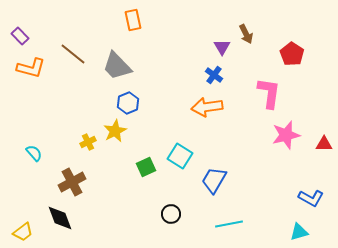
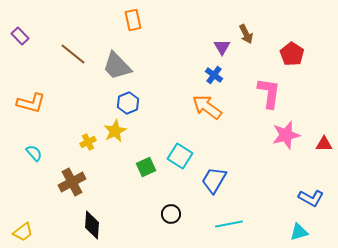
orange L-shape: moved 35 px down
orange arrow: rotated 44 degrees clockwise
black diamond: moved 32 px right, 7 px down; rotated 24 degrees clockwise
